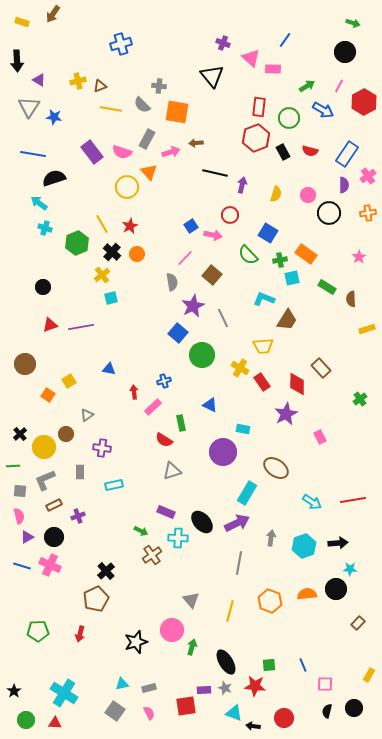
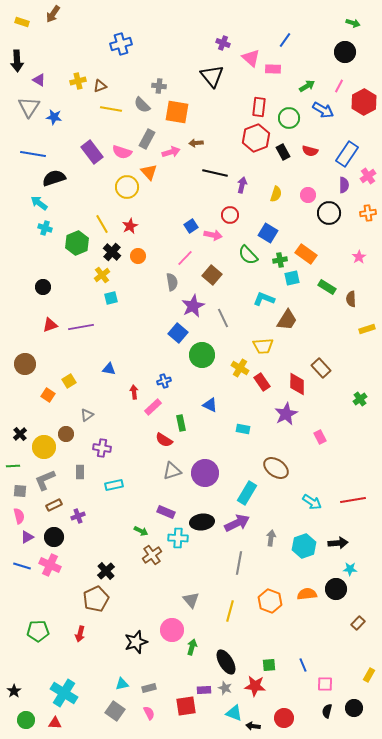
orange circle at (137, 254): moved 1 px right, 2 px down
purple circle at (223, 452): moved 18 px left, 21 px down
black ellipse at (202, 522): rotated 55 degrees counterclockwise
